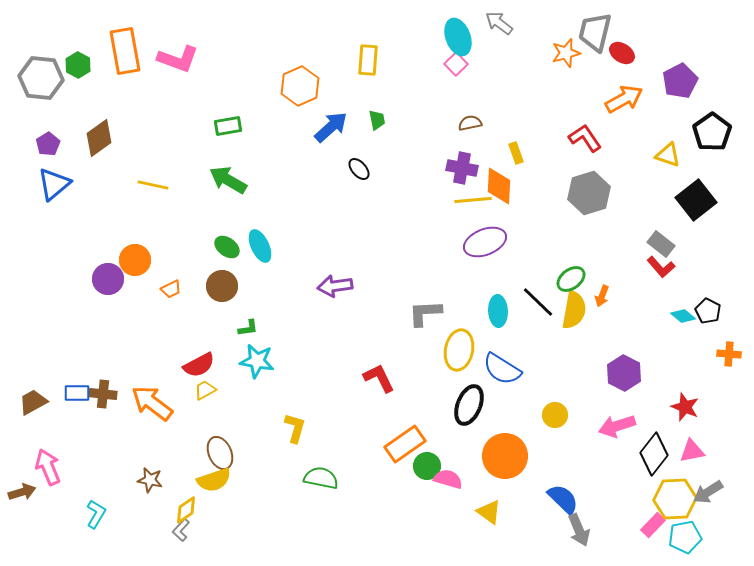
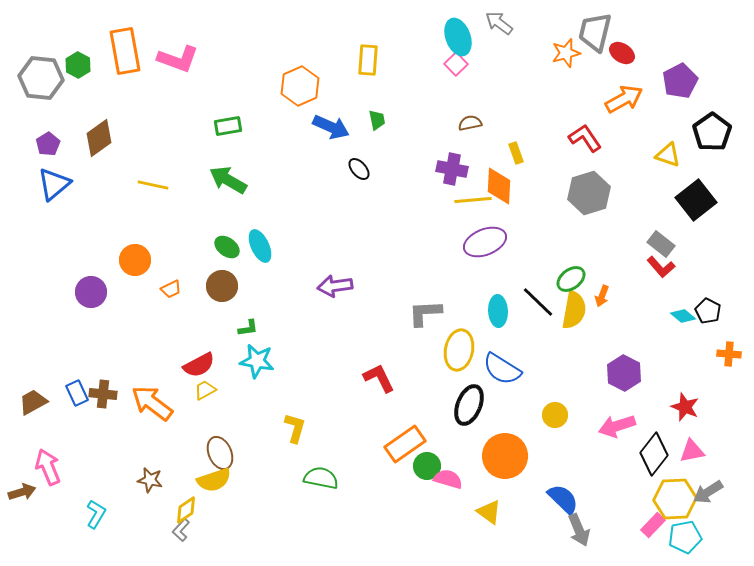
blue arrow at (331, 127): rotated 66 degrees clockwise
purple cross at (462, 168): moved 10 px left, 1 px down
purple circle at (108, 279): moved 17 px left, 13 px down
blue rectangle at (77, 393): rotated 65 degrees clockwise
